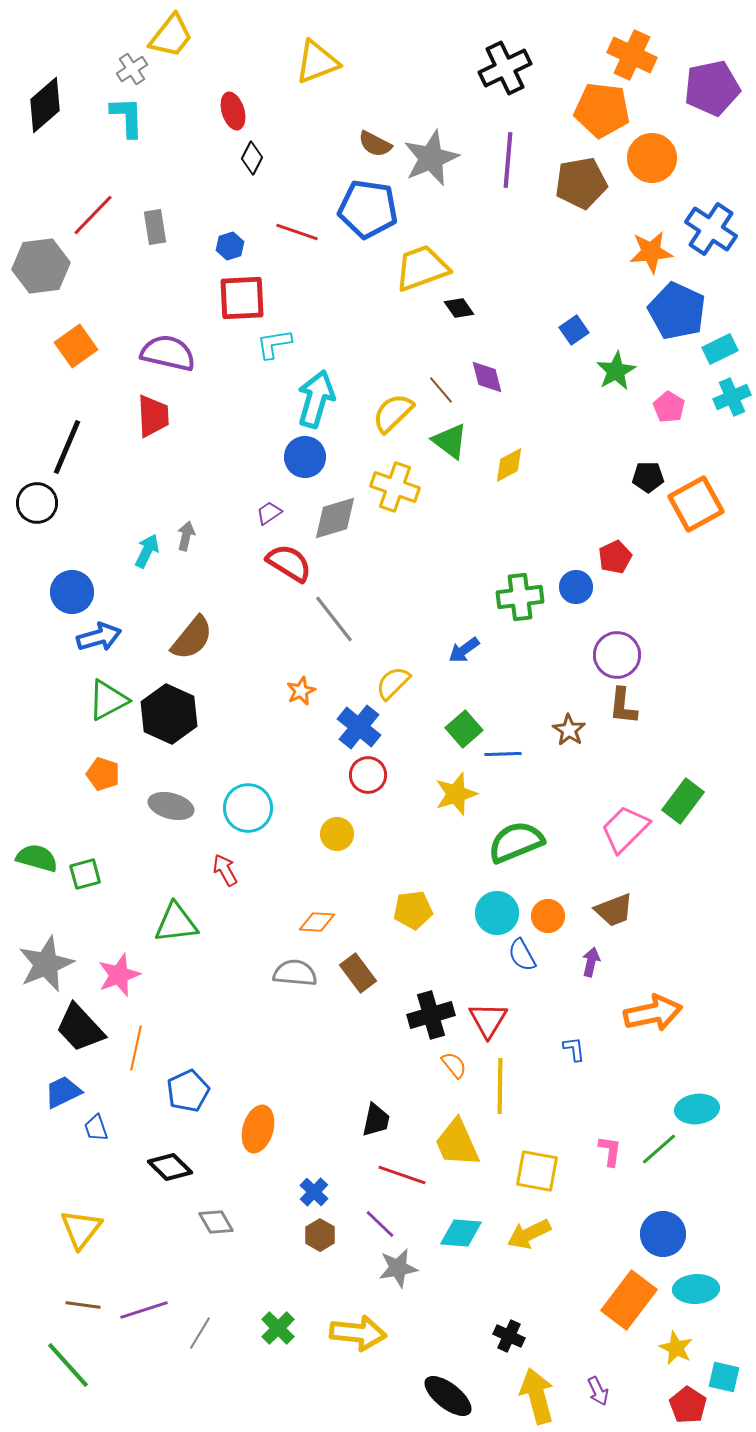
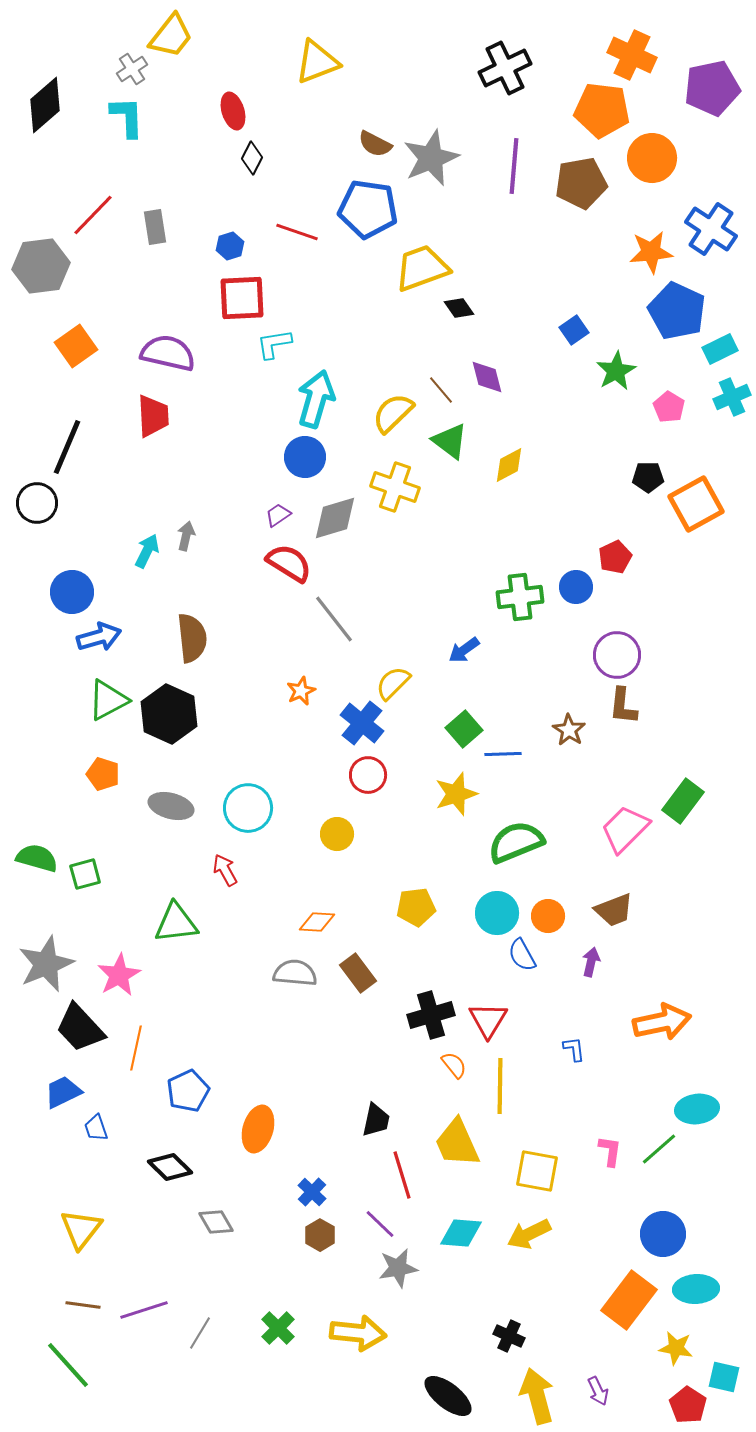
purple line at (508, 160): moved 6 px right, 6 px down
purple trapezoid at (269, 513): moved 9 px right, 2 px down
brown semicircle at (192, 638): rotated 45 degrees counterclockwise
blue cross at (359, 727): moved 3 px right, 4 px up
yellow pentagon at (413, 910): moved 3 px right, 3 px up
pink star at (119, 975): rotated 9 degrees counterclockwise
orange arrow at (653, 1013): moved 9 px right, 9 px down
red line at (402, 1175): rotated 54 degrees clockwise
blue cross at (314, 1192): moved 2 px left
yellow star at (676, 1348): rotated 16 degrees counterclockwise
